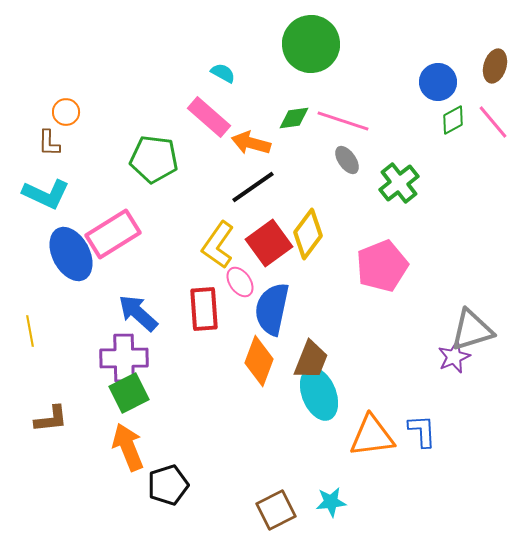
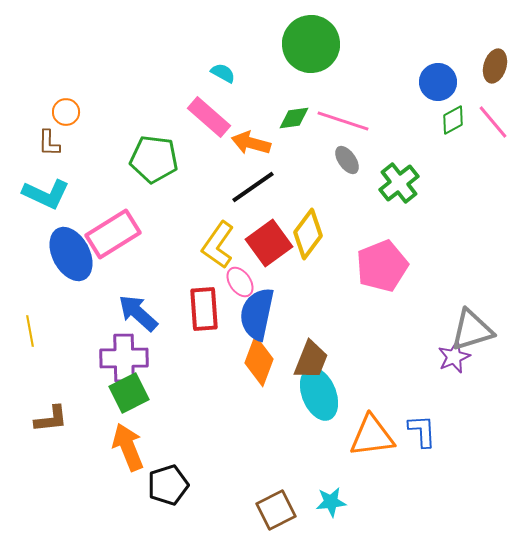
blue semicircle at (272, 309): moved 15 px left, 5 px down
